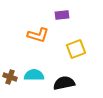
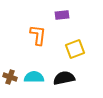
orange L-shape: rotated 100 degrees counterclockwise
yellow square: moved 1 px left
cyan semicircle: moved 2 px down
black semicircle: moved 5 px up
